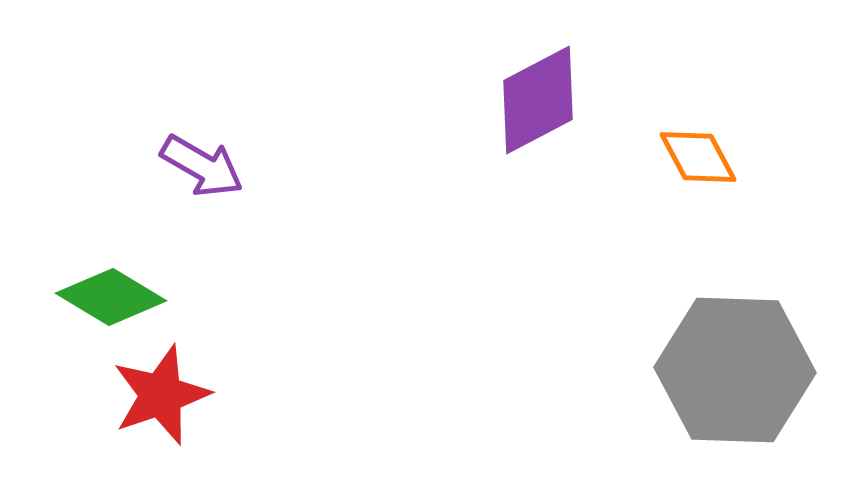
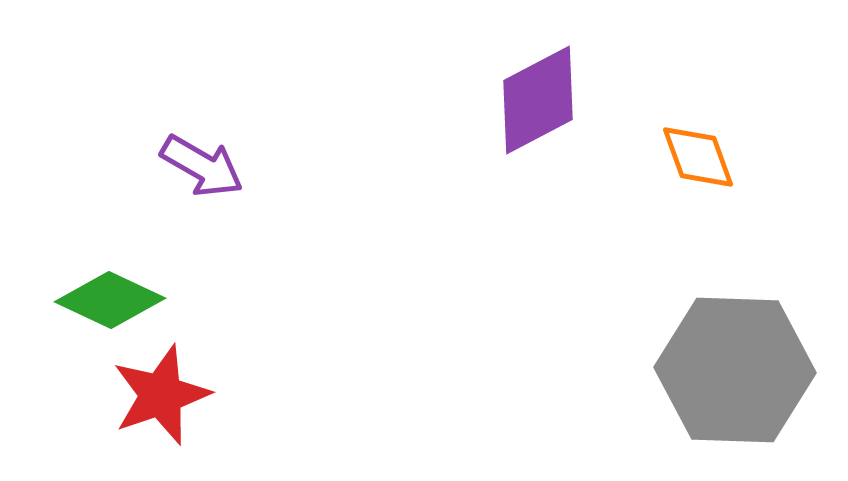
orange diamond: rotated 8 degrees clockwise
green diamond: moved 1 px left, 3 px down; rotated 6 degrees counterclockwise
